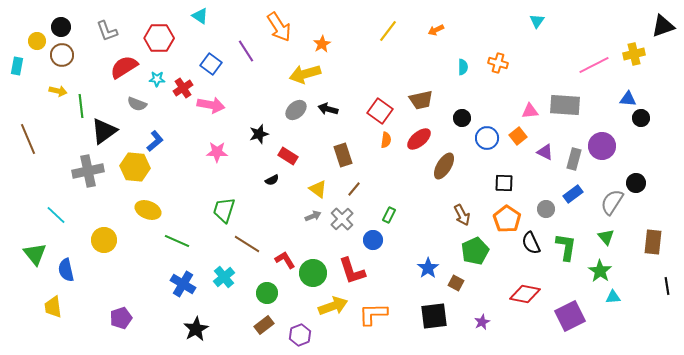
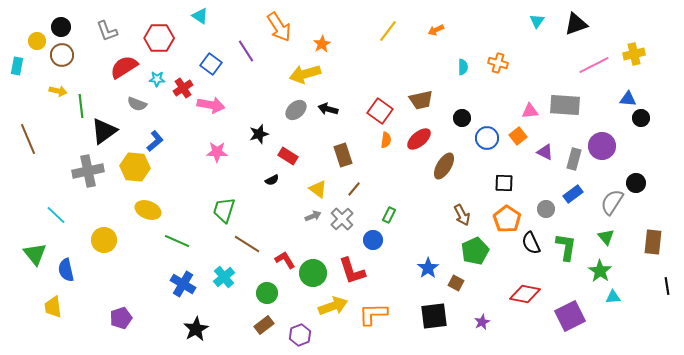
black triangle at (663, 26): moved 87 px left, 2 px up
